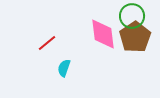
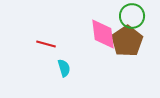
brown pentagon: moved 8 px left, 4 px down
red line: moved 1 px left, 1 px down; rotated 54 degrees clockwise
cyan semicircle: rotated 144 degrees clockwise
